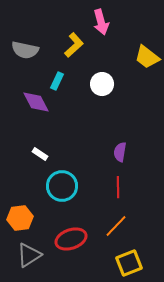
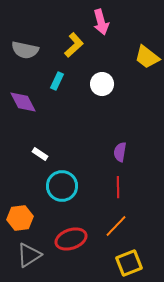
purple diamond: moved 13 px left
